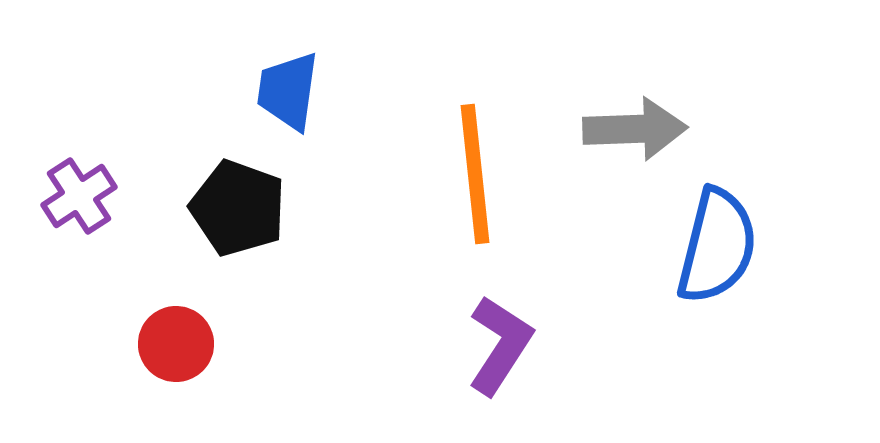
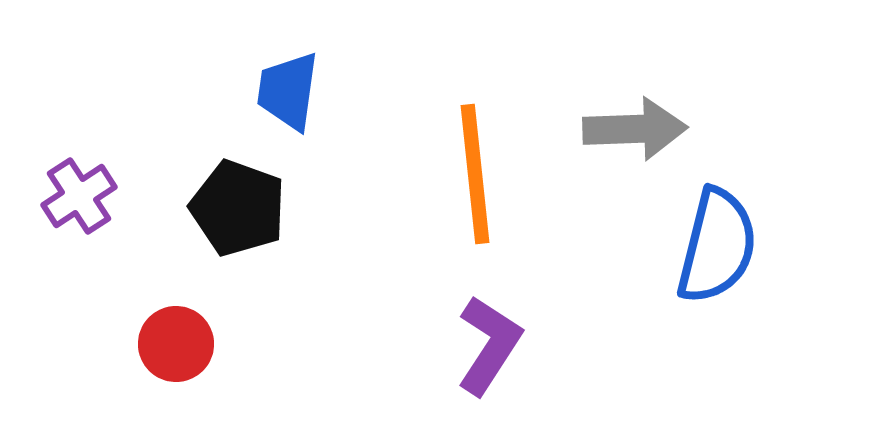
purple L-shape: moved 11 px left
